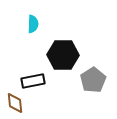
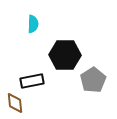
black hexagon: moved 2 px right
black rectangle: moved 1 px left
